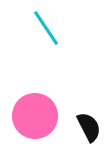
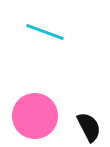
cyan line: moved 1 px left, 4 px down; rotated 36 degrees counterclockwise
